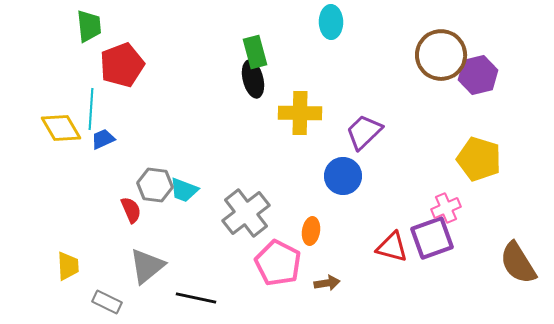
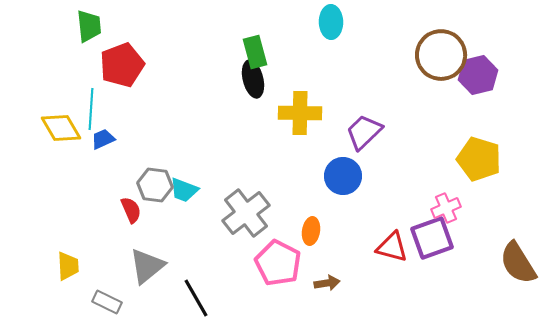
black line: rotated 48 degrees clockwise
